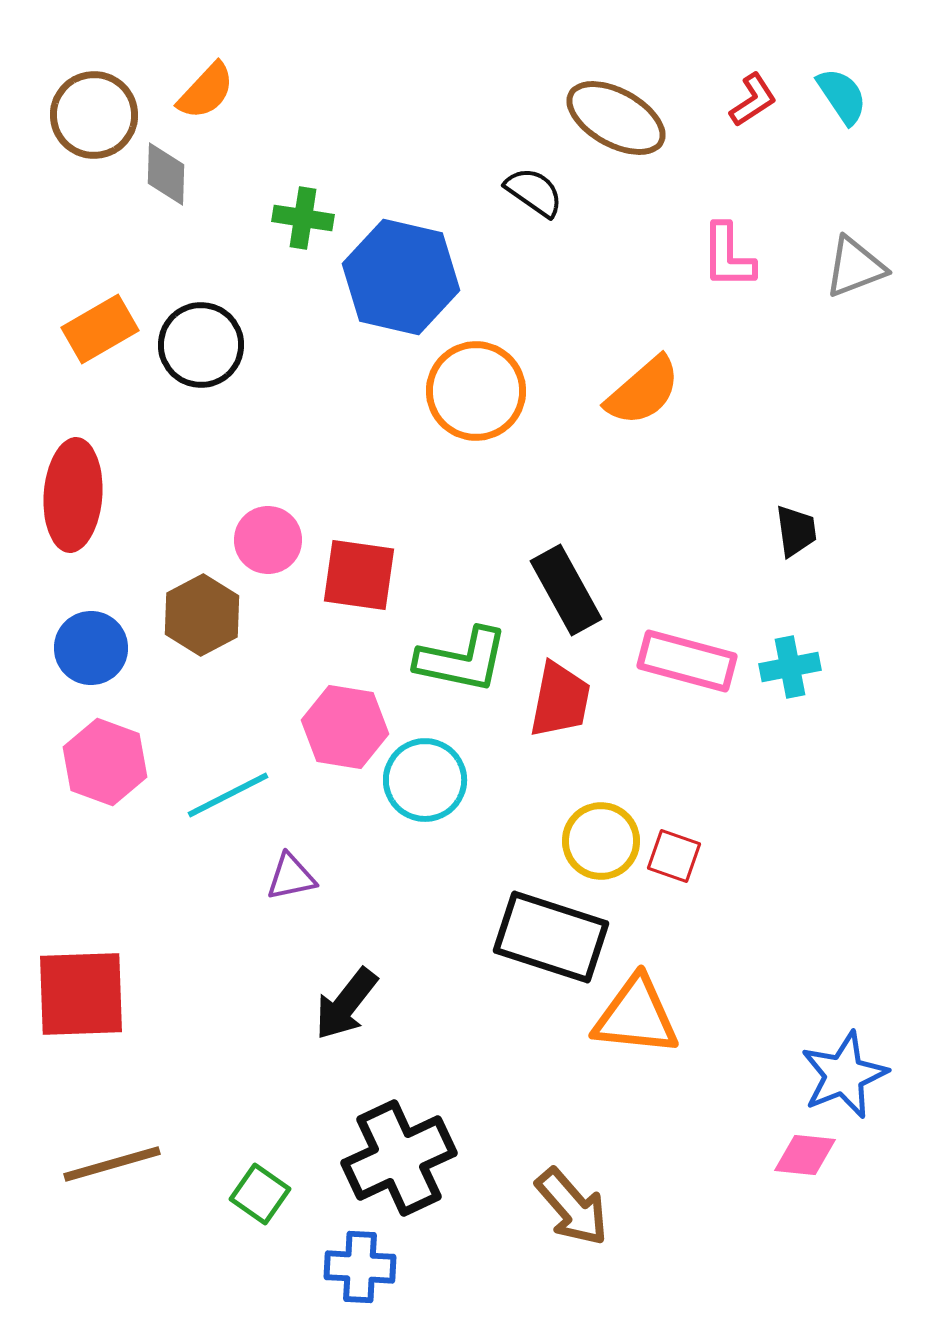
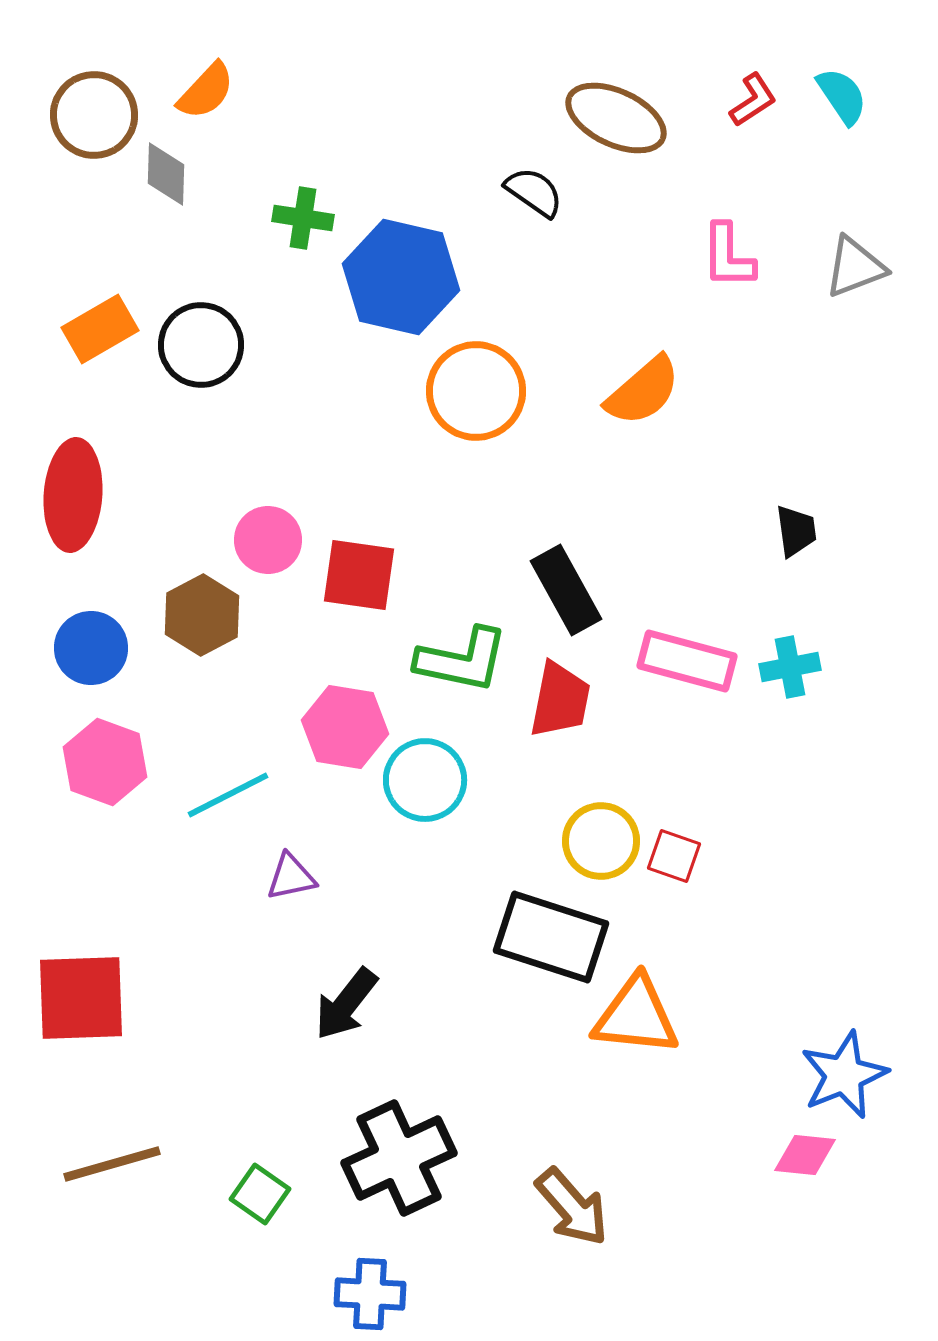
brown ellipse at (616, 118): rotated 4 degrees counterclockwise
red square at (81, 994): moved 4 px down
blue cross at (360, 1267): moved 10 px right, 27 px down
